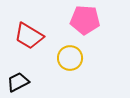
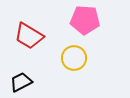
yellow circle: moved 4 px right
black trapezoid: moved 3 px right
